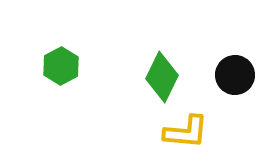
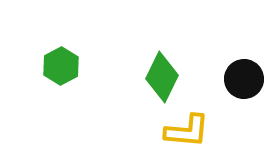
black circle: moved 9 px right, 4 px down
yellow L-shape: moved 1 px right, 1 px up
